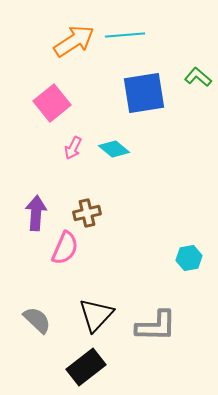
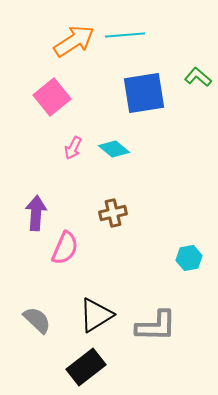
pink square: moved 6 px up
brown cross: moved 26 px right
black triangle: rotated 15 degrees clockwise
